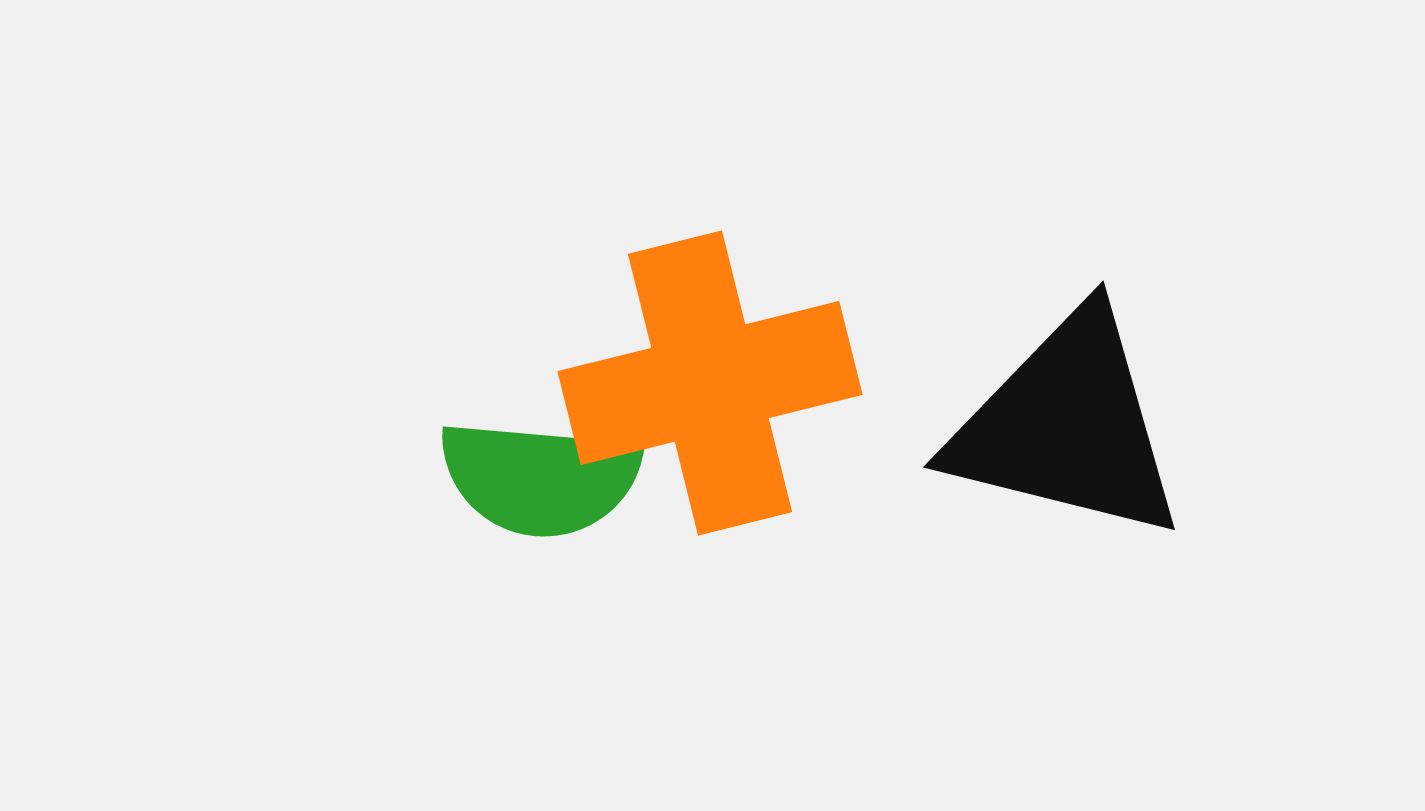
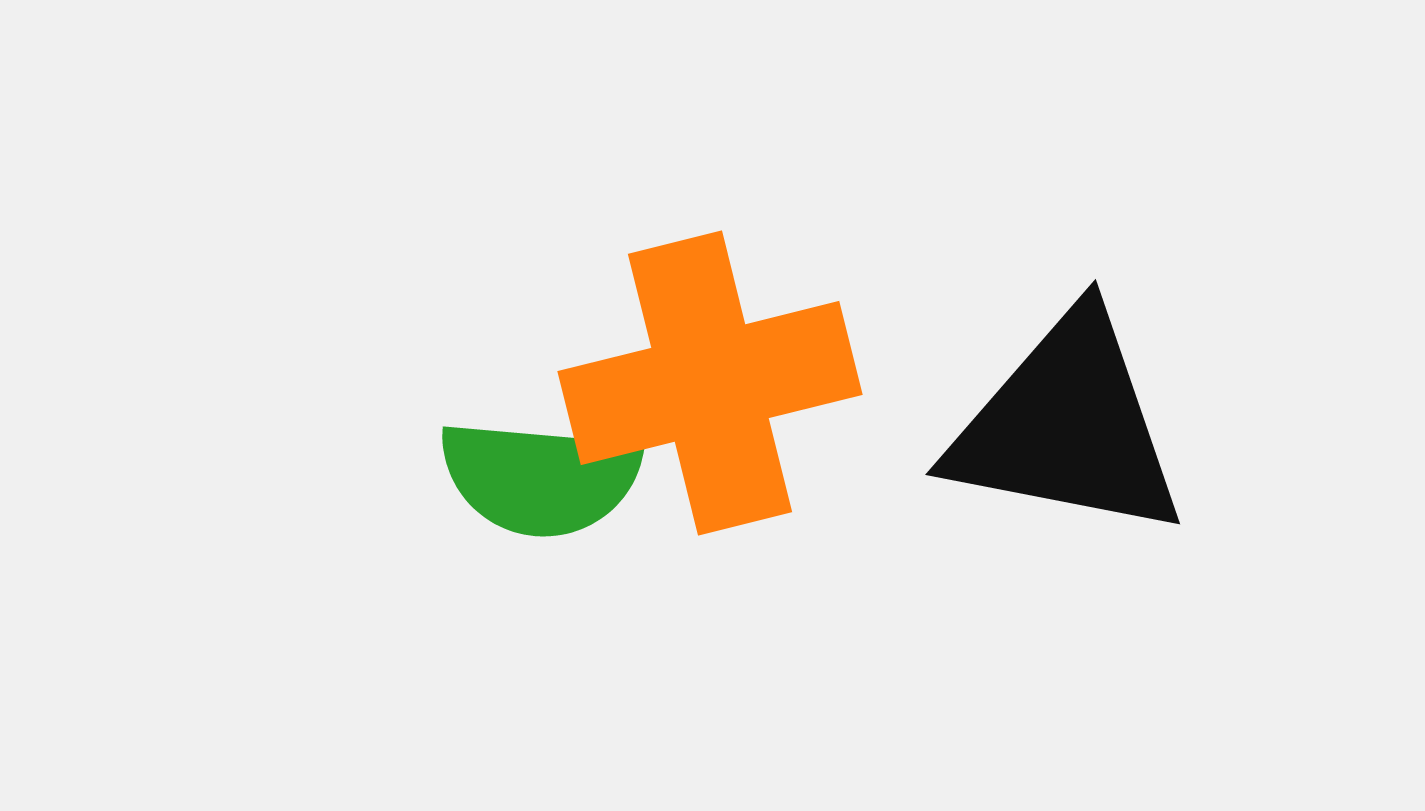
black triangle: rotated 3 degrees counterclockwise
